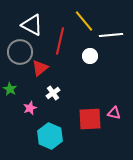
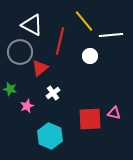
green star: rotated 16 degrees counterclockwise
pink star: moved 3 px left, 2 px up
